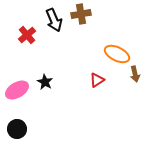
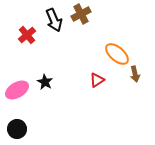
brown cross: rotated 18 degrees counterclockwise
orange ellipse: rotated 15 degrees clockwise
